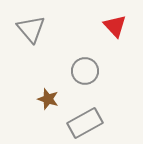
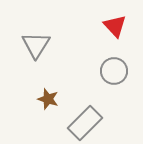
gray triangle: moved 5 px right, 16 px down; rotated 12 degrees clockwise
gray circle: moved 29 px right
gray rectangle: rotated 16 degrees counterclockwise
